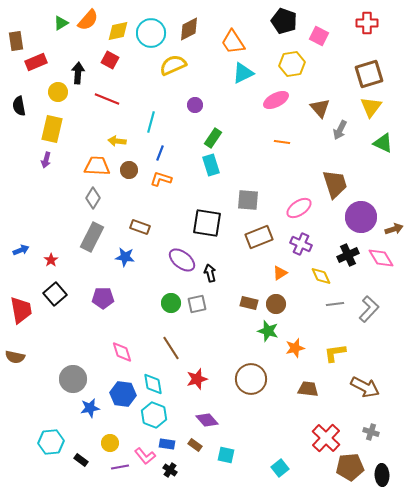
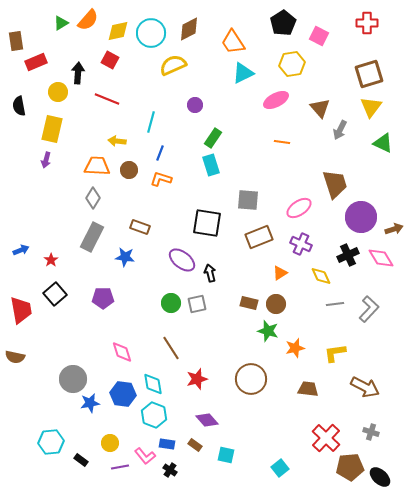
black pentagon at (284, 21): moved 1 px left, 2 px down; rotated 20 degrees clockwise
blue star at (90, 408): moved 5 px up
black ellipse at (382, 475): moved 2 px left, 2 px down; rotated 45 degrees counterclockwise
